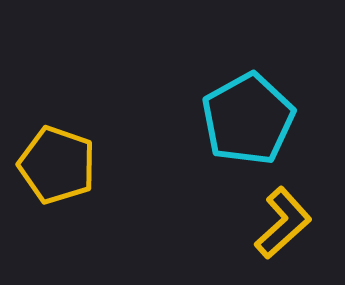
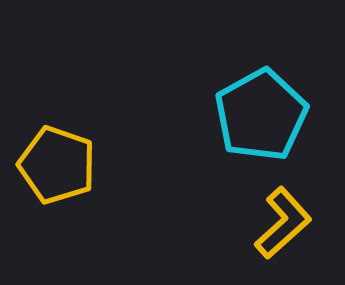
cyan pentagon: moved 13 px right, 4 px up
